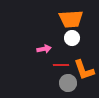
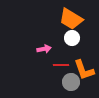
orange trapezoid: rotated 35 degrees clockwise
gray circle: moved 3 px right, 1 px up
